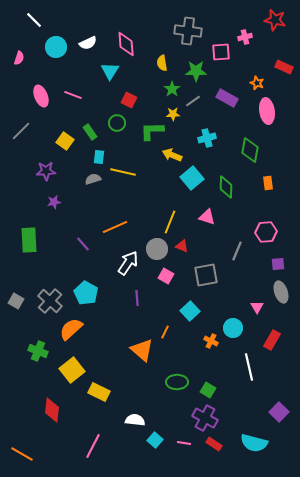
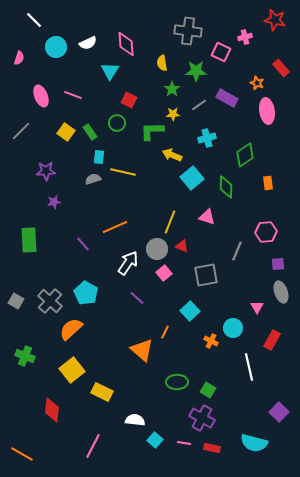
pink square at (221, 52): rotated 30 degrees clockwise
red rectangle at (284, 67): moved 3 px left, 1 px down; rotated 24 degrees clockwise
gray line at (193, 101): moved 6 px right, 4 px down
yellow square at (65, 141): moved 1 px right, 9 px up
green diamond at (250, 150): moved 5 px left, 5 px down; rotated 45 degrees clockwise
pink square at (166, 276): moved 2 px left, 3 px up; rotated 21 degrees clockwise
purple line at (137, 298): rotated 42 degrees counterclockwise
green cross at (38, 351): moved 13 px left, 5 px down
yellow rectangle at (99, 392): moved 3 px right
purple cross at (205, 418): moved 3 px left
red rectangle at (214, 444): moved 2 px left, 4 px down; rotated 21 degrees counterclockwise
